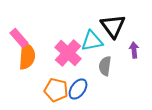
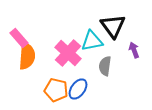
purple arrow: rotated 14 degrees counterclockwise
